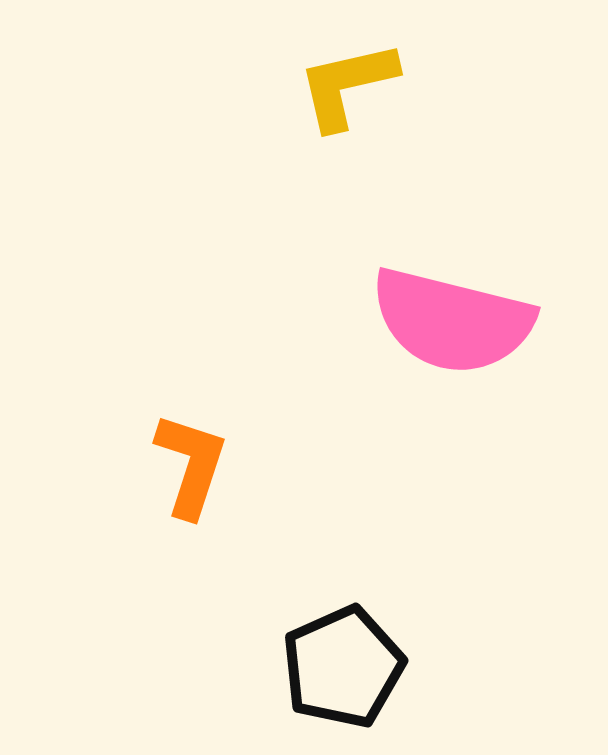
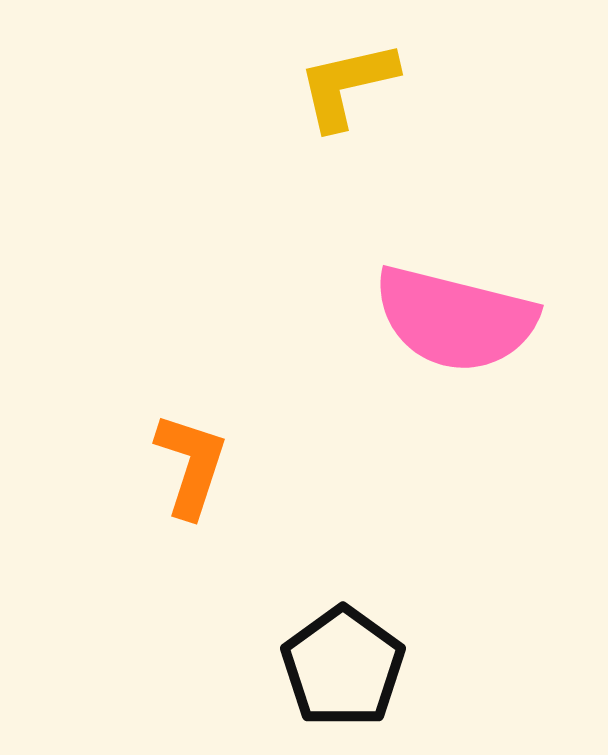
pink semicircle: moved 3 px right, 2 px up
black pentagon: rotated 12 degrees counterclockwise
